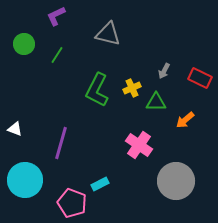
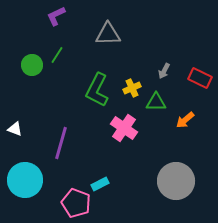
gray triangle: rotated 16 degrees counterclockwise
green circle: moved 8 px right, 21 px down
pink cross: moved 15 px left, 17 px up
pink pentagon: moved 4 px right
